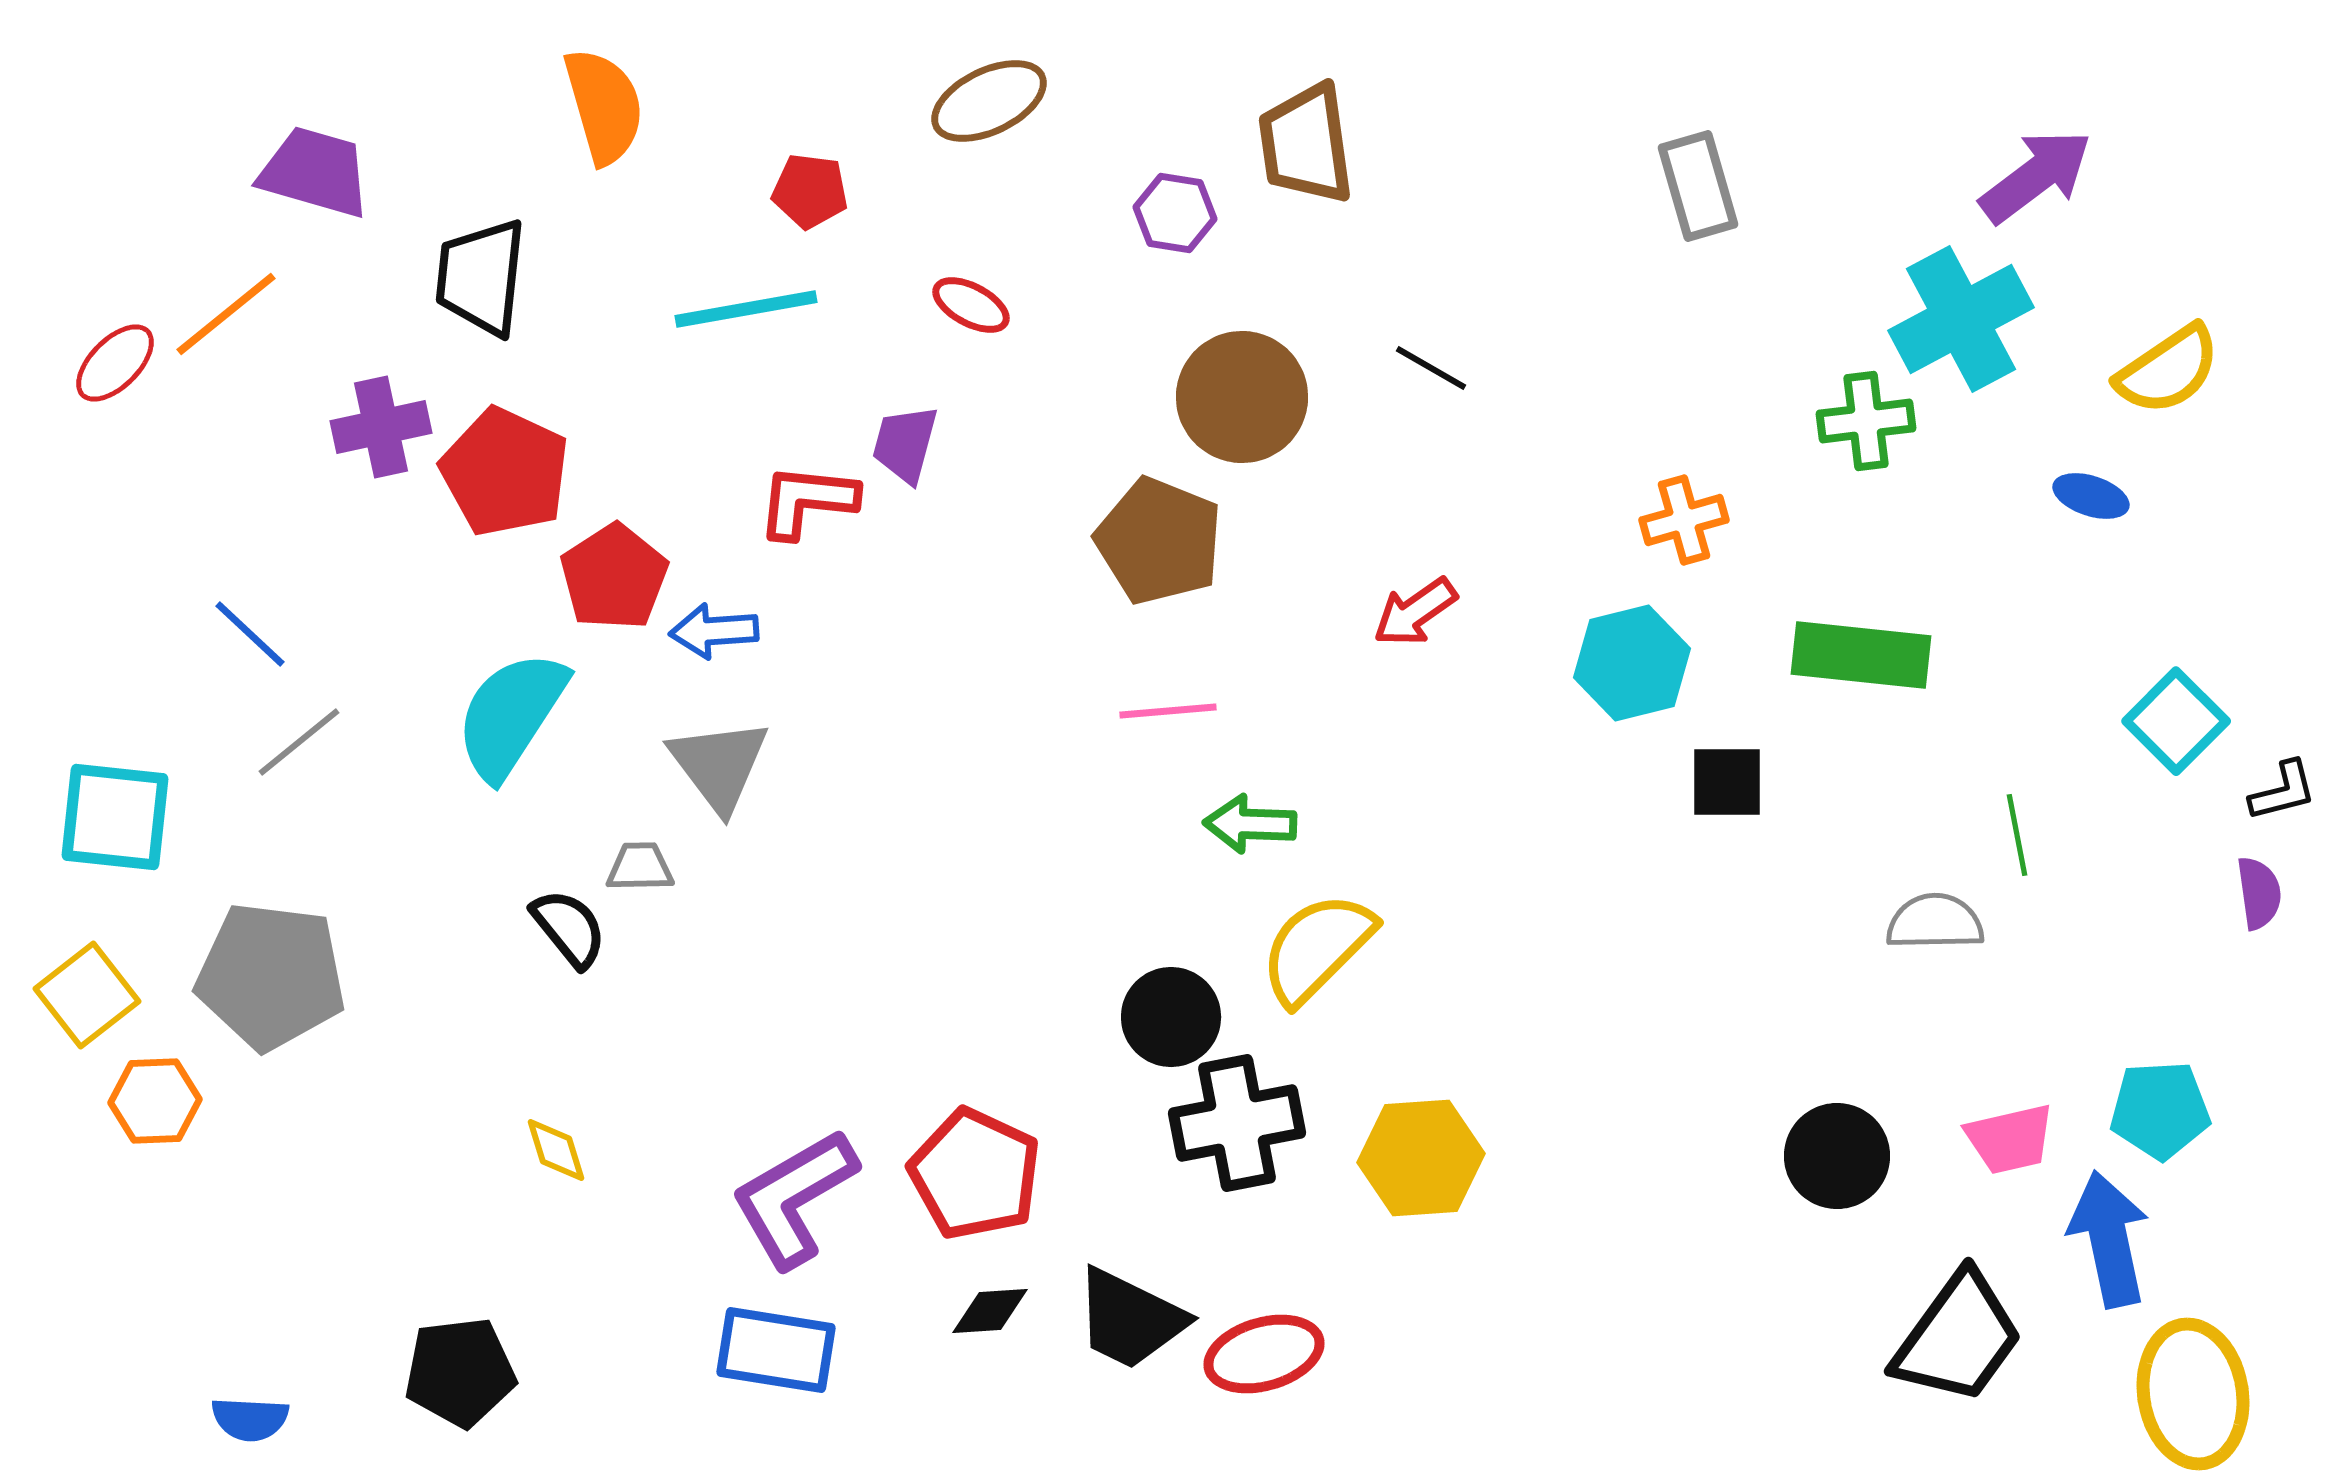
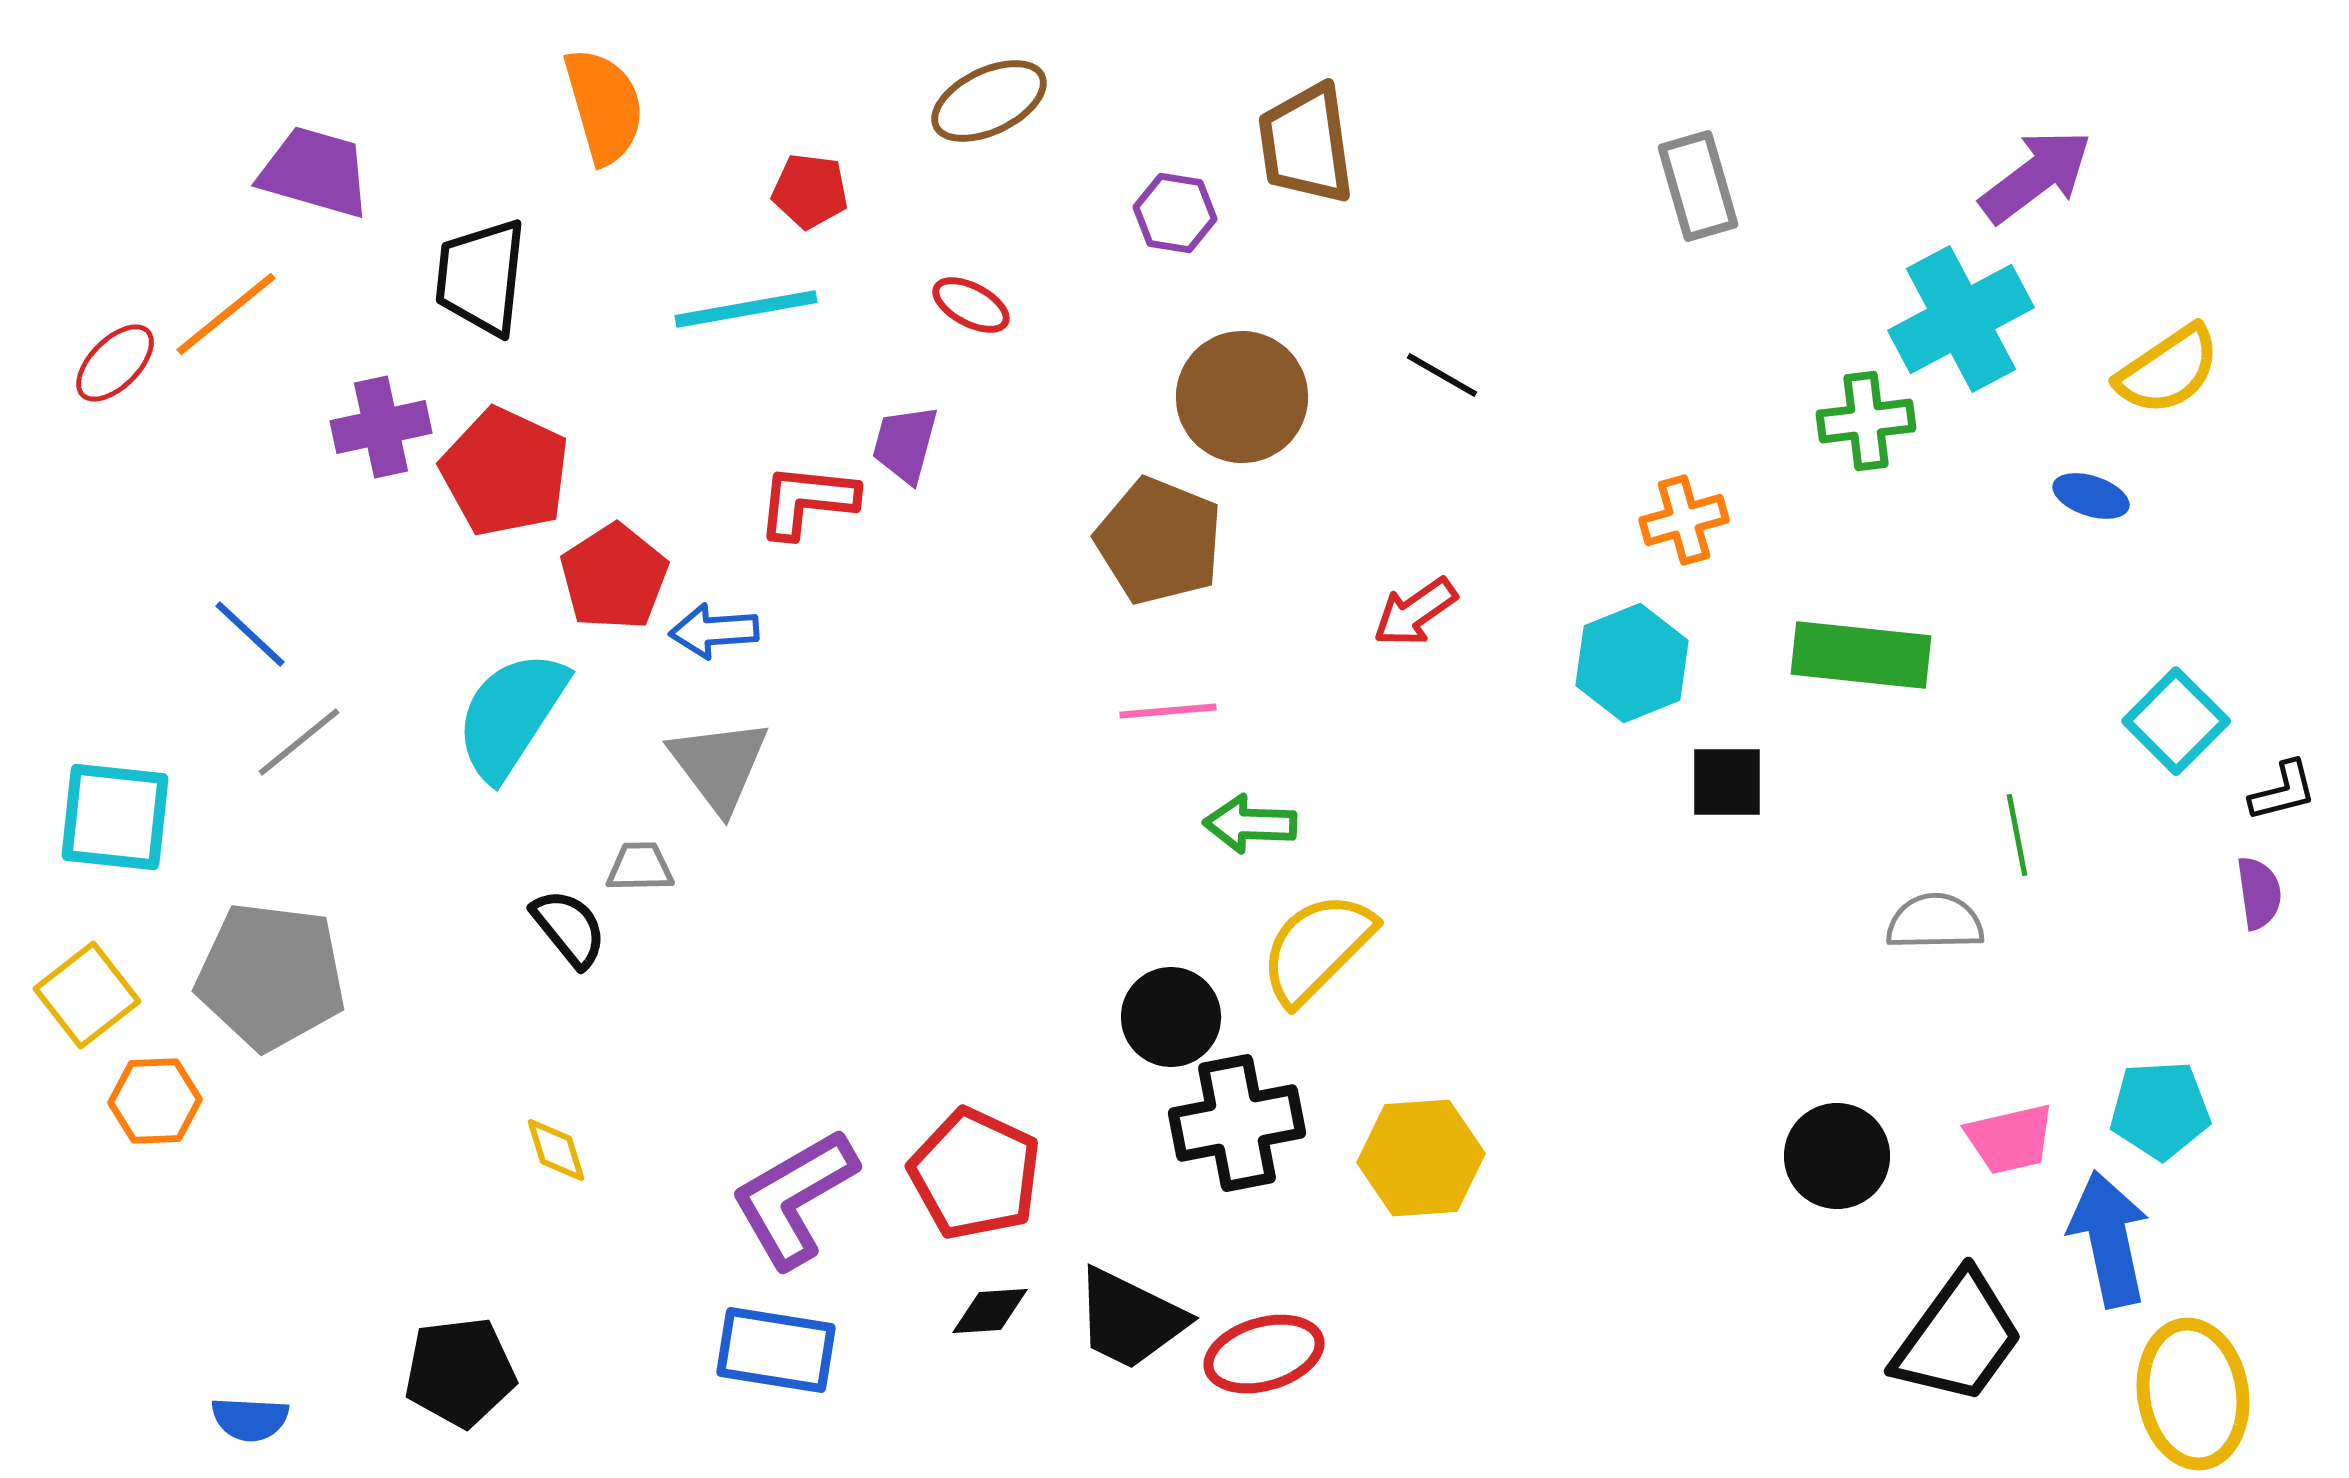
black line at (1431, 368): moved 11 px right, 7 px down
cyan hexagon at (1632, 663): rotated 8 degrees counterclockwise
